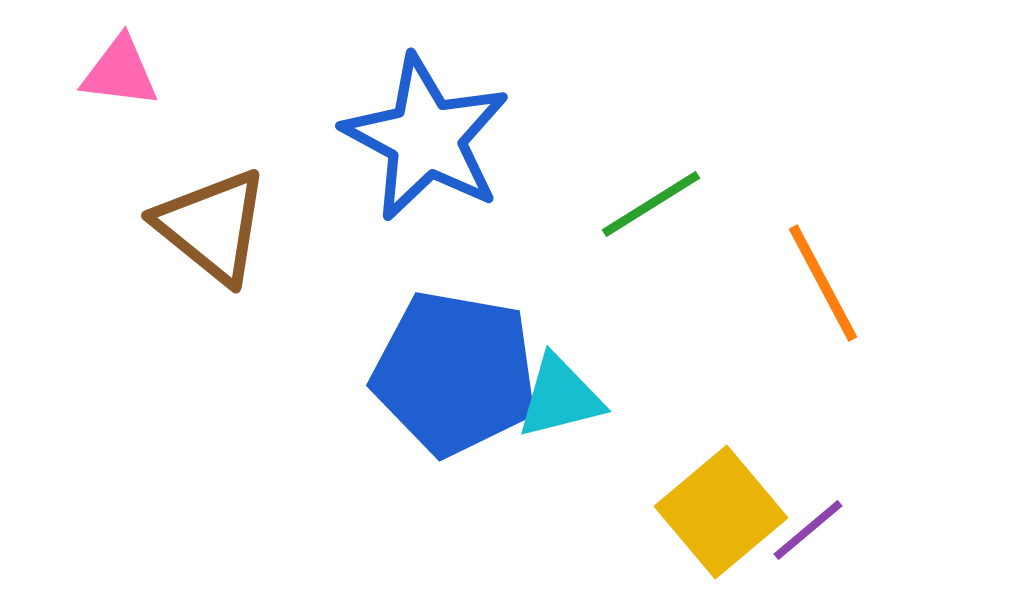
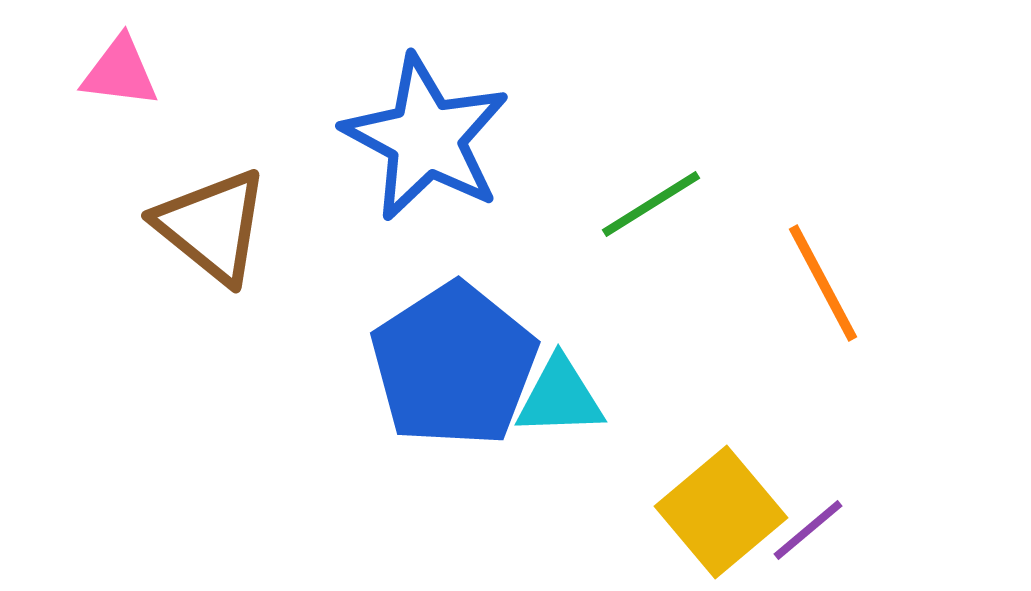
blue pentagon: moved 1 px left, 8 px up; rotated 29 degrees clockwise
cyan triangle: rotated 12 degrees clockwise
